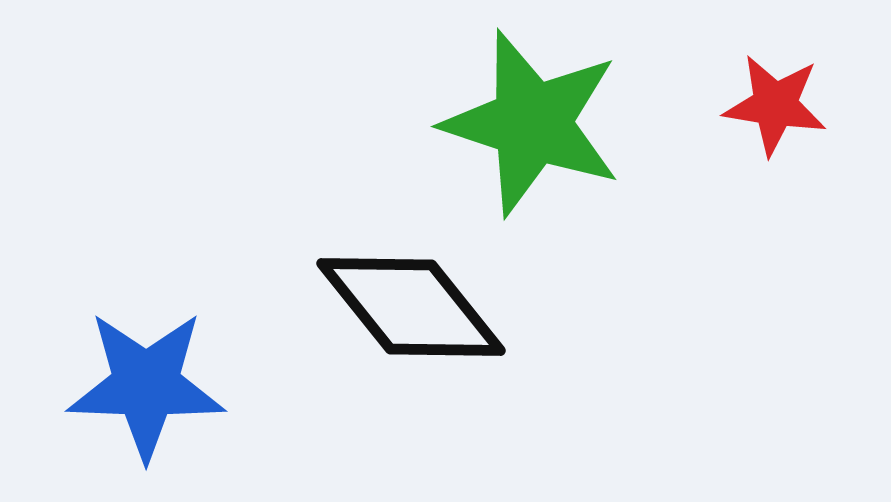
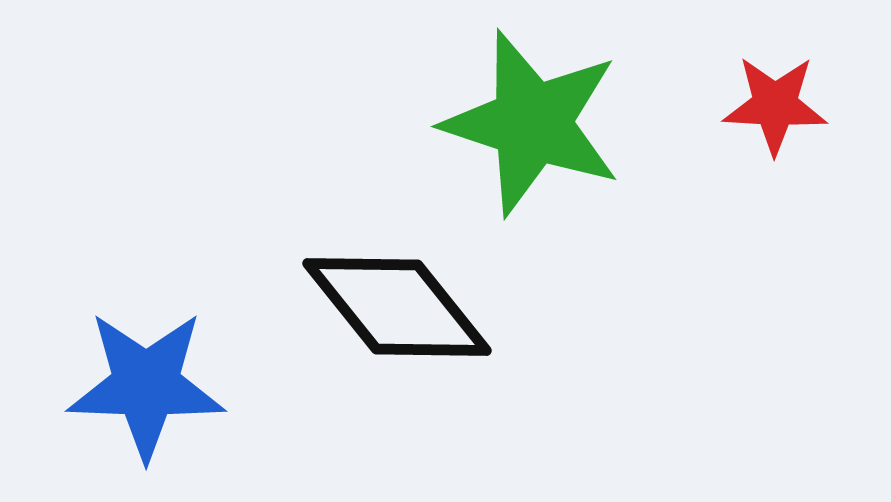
red star: rotated 6 degrees counterclockwise
black diamond: moved 14 px left
